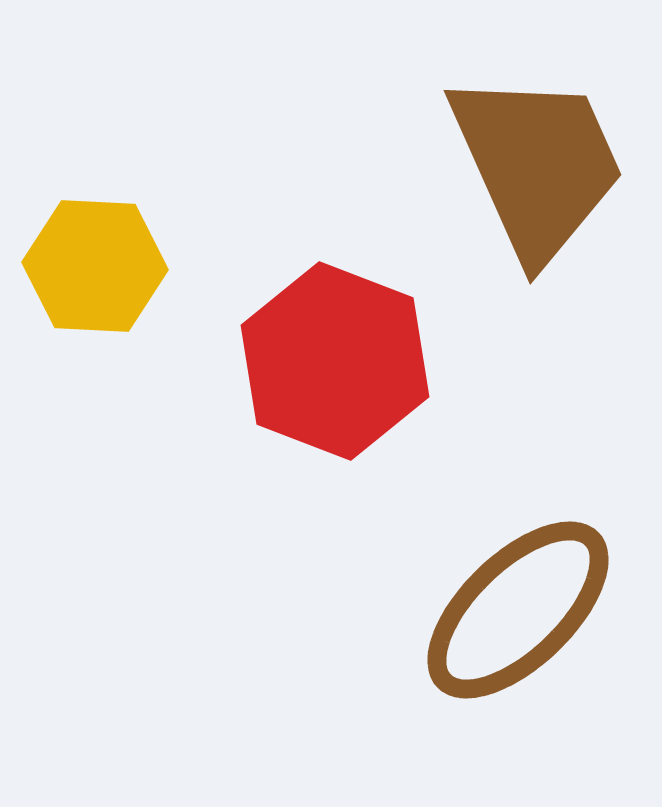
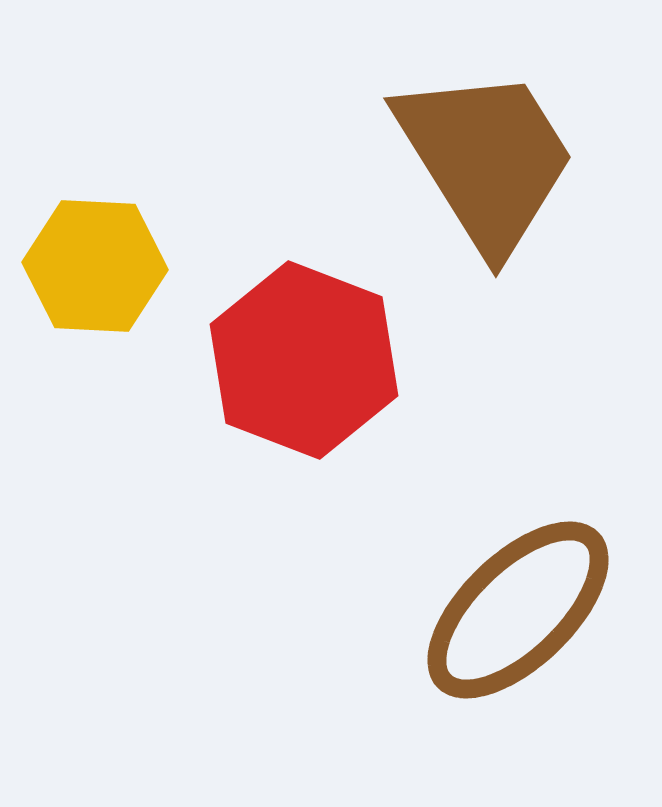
brown trapezoid: moved 51 px left, 6 px up; rotated 8 degrees counterclockwise
red hexagon: moved 31 px left, 1 px up
